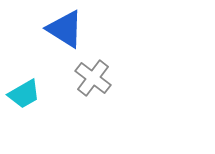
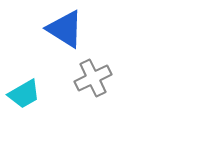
gray cross: rotated 27 degrees clockwise
